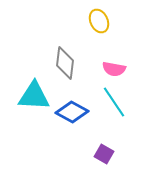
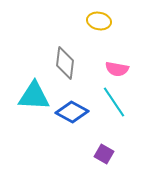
yellow ellipse: rotated 55 degrees counterclockwise
pink semicircle: moved 3 px right
